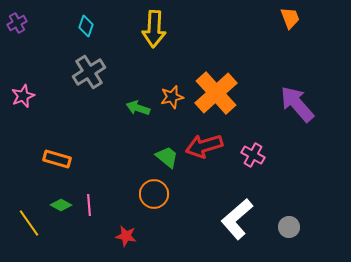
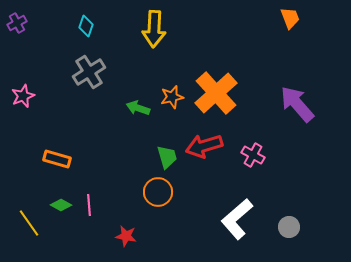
green trapezoid: rotated 35 degrees clockwise
orange circle: moved 4 px right, 2 px up
